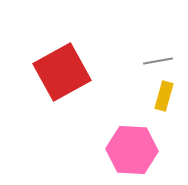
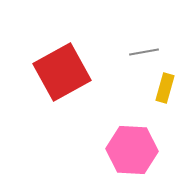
gray line: moved 14 px left, 9 px up
yellow rectangle: moved 1 px right, 8 px up
